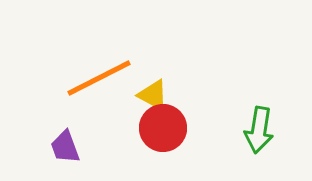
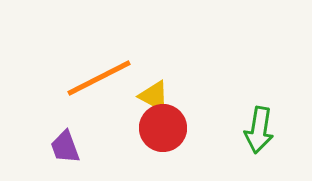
yellow triangle: moved 1 px right, 1 px down
